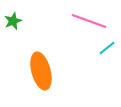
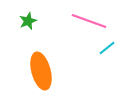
green star: moved 15 px right
